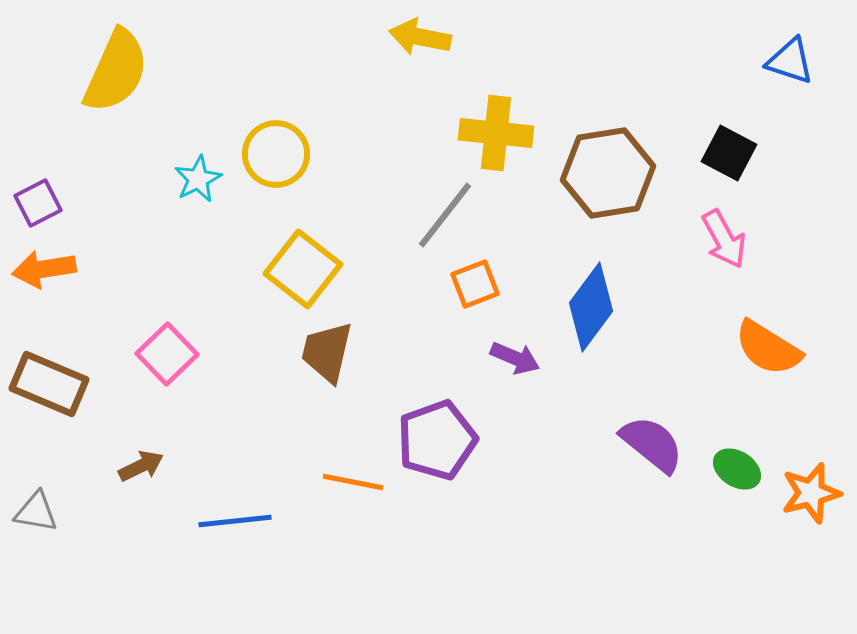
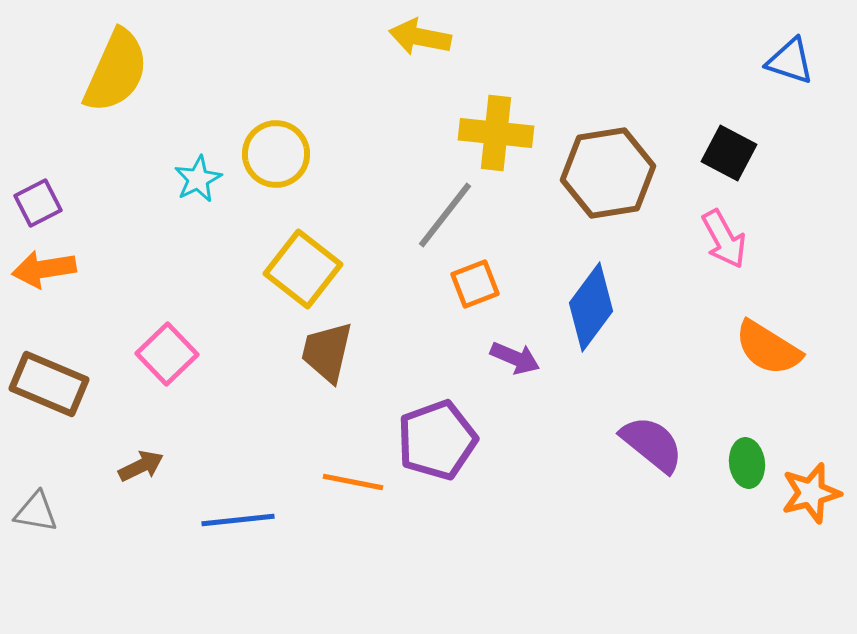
green ellipse: moved 10 px right, 6 px up; rotated 51 degrees clockwise
blue line: moved 3 px right, 1 px up
